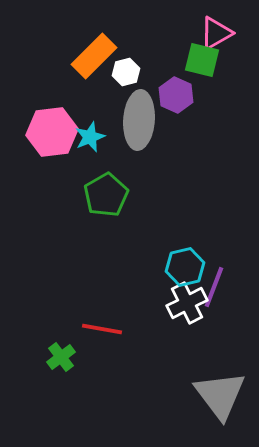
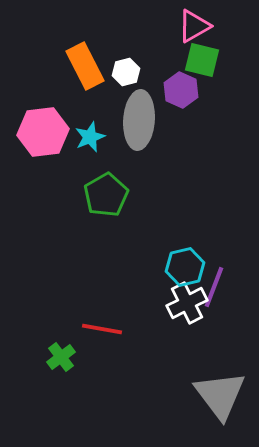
pink triangle: moved 22 px left, 7 px up
orange rectangle: moved 9 px left, 10 px down; rotated 72 degrees counterclockwise
purple hexagon: moved 5 px right, 5 px up
pink hexagon: moved 9 px left
